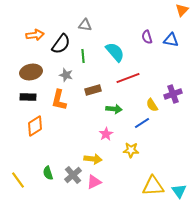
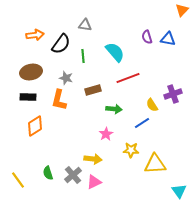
blue triangle: moved 3 px left, 1 px up
gray star: moved 3 px down
yellow triangle: moved 2 px right, 22 px up
